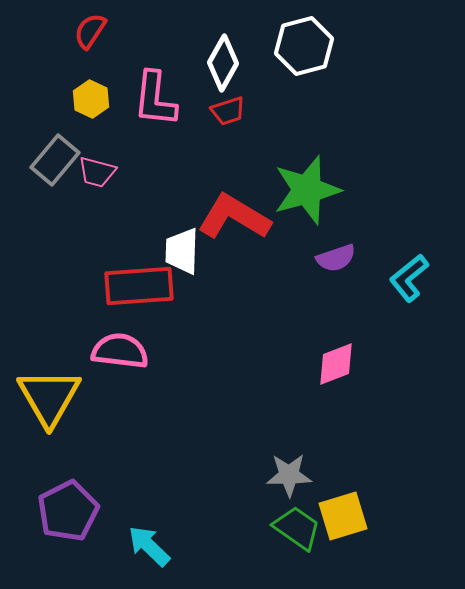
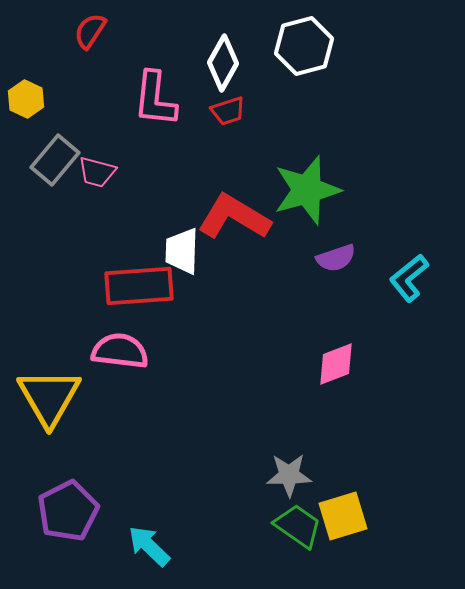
yellow hexagon: moved 65 px left
green trapezoid: moved 1 px right, 2 px up
